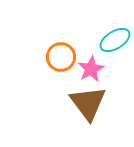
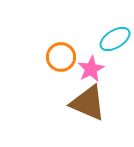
cyan ellipse: moved 1 px up
brown triangle: rotated 30 degrees counterclockwise
